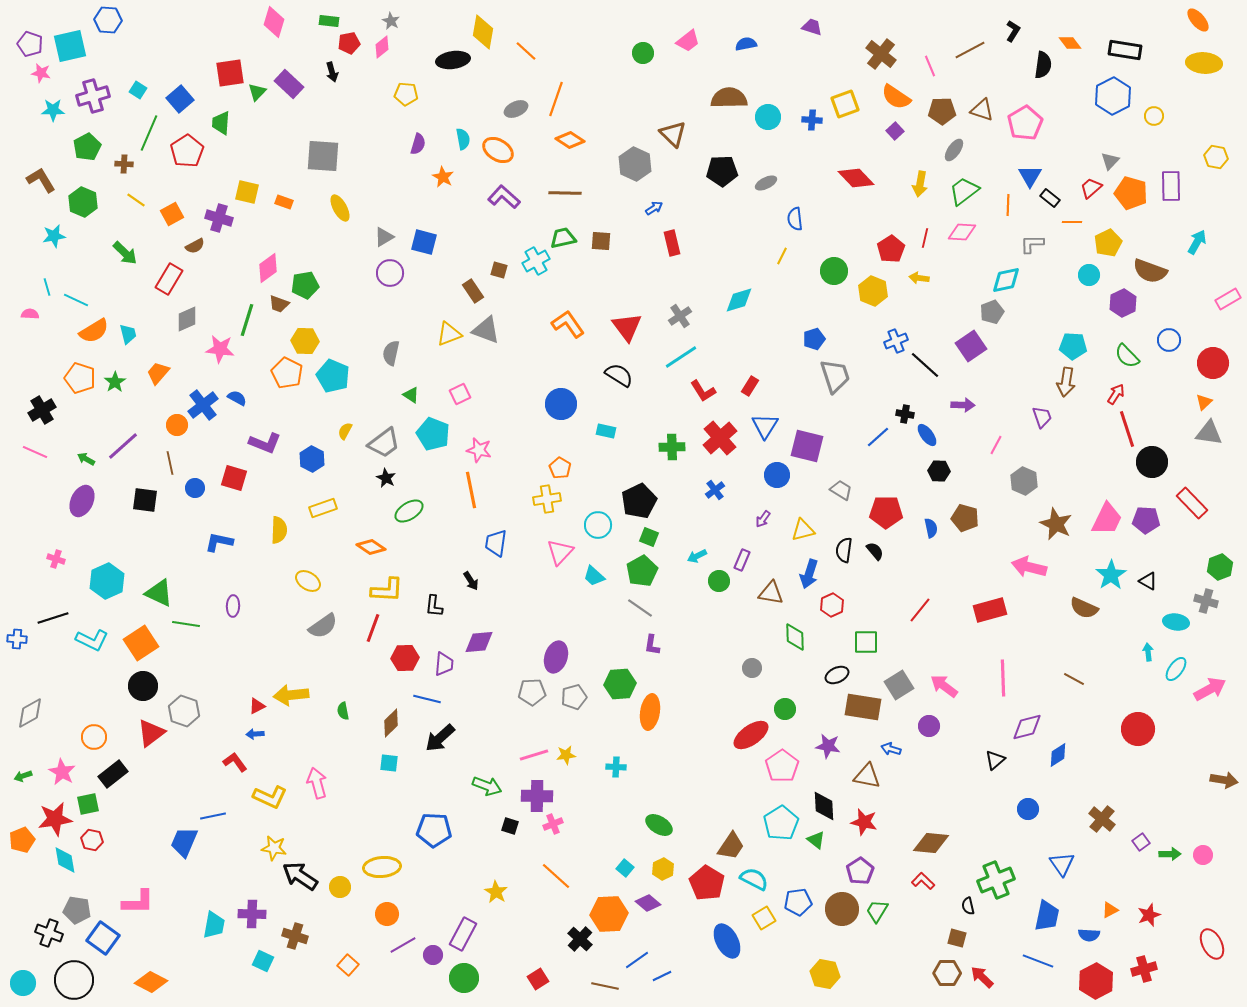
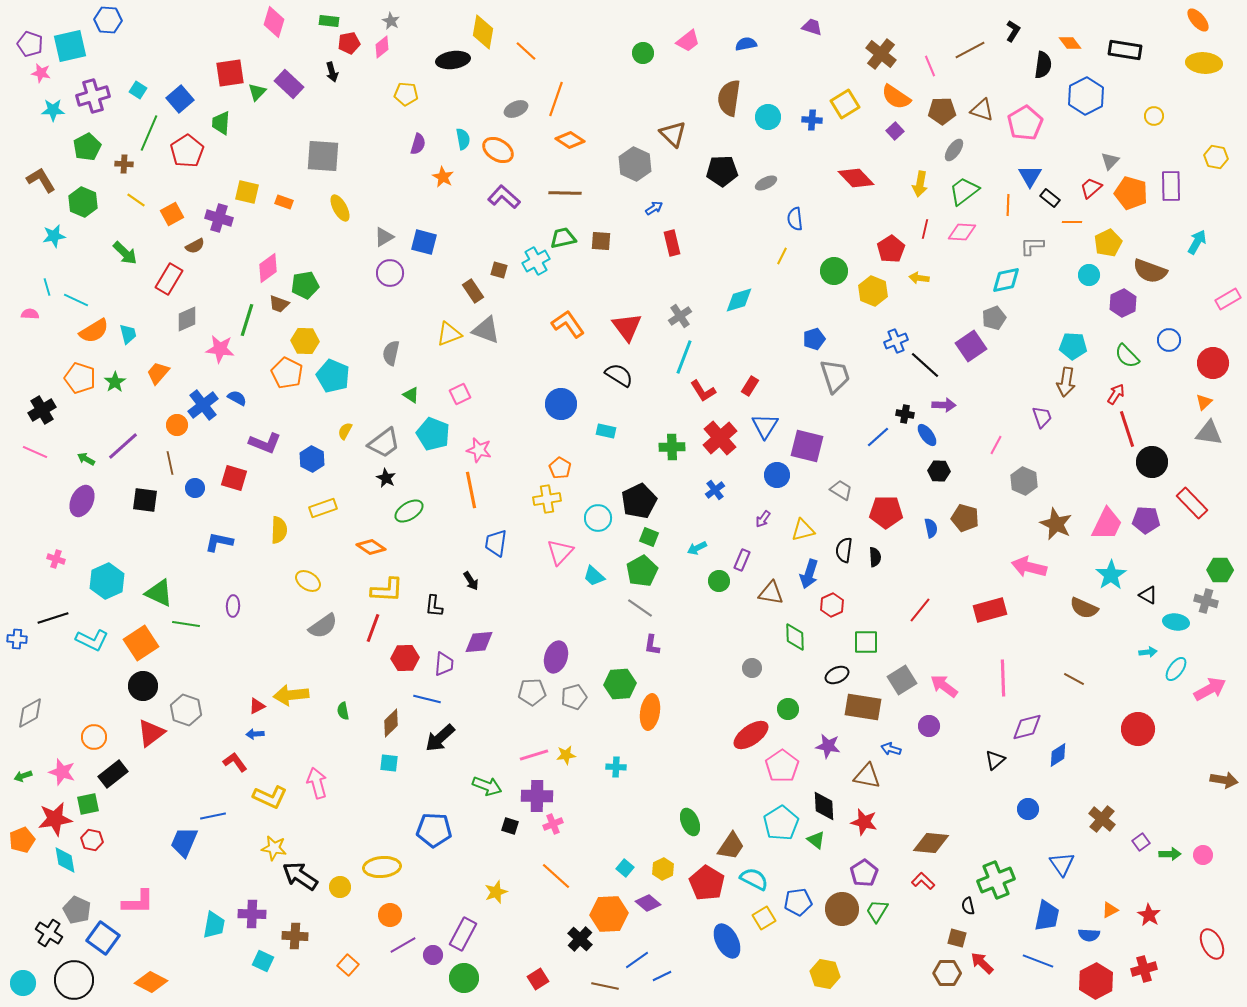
blue hexagon at (1113, 96): moved 27 px left
brown semicircle at (729, 98): rotated 81 degrees counterclockwise
yellow square at (845, 104): rotated 12 degrees counterclockwise
red line at (925, 238): moved 9 px up
gray L-shape at (1032, 244): moved 2 px down
gray pentagon at (992, 312): moved 2 px right, 6 px down
cyan line at (681, 357): moved 3 px right; rotated 36 degrees counterclockwise
purple arrow at (963, 405): moved 19 px left
pink trapezoid at (1107, 519): moved 5 px down
cyan circle at (598, 525): moved 7 px up
black semicircle at (875, 551): moved 6 px down; rotated 36 degrees clockwise
cyan arrow at (697, 556): moved 8 px up
green hexagon at (1220, 567): moved 3 px down; rotated 20 degrees clockwise
black triangle at (1148, 581): moved 14 px down
cyan arrow at (1148, 652): rotated 90 degrees clockwise
gray square at (899, 685): moved 3 px right, 5 px up
green circle at (785, 709): moved 3 px right
gray hexagon at (184, 711): moved 2 px right, 1 px up
pink star at (62, 772): rotated 12 degrees counterclockwise
green ellipse at (659, 825): moved 31 px right, 3 px up; rotated 36 degrees clockwise
purple pentagon at (860, 871): moved 4 px right, 2 px down
yellow star at (496, 892): rotated 20 degrees clockwise
gray pentagon at (77, 910): rotated 16 degrees clockwise
orange circle at (387, 914): moved 3 px right, 1 px down
red star at (1149, 915): rotated 20 degrees counterclockwise
black cross at (49, 933): rotated 12 degrees clockwise
brown cross at (295, 936): rotated 15 degrees counterclockwise
red arrow at (982, 977): moved 14 px up
